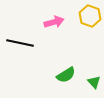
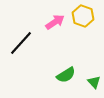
yellow hexagon: moved 7 px left
pink arrow: moved 1 px right; rotated 18 degrees counterclockwise
black line: moved 1 px right; rotated 60 degrees counterclockwise
